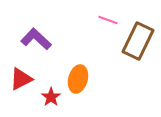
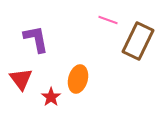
purple L-shape: rotated 36 degrees clockwise
red triangle: rotated 40 degrees counterclockwise
